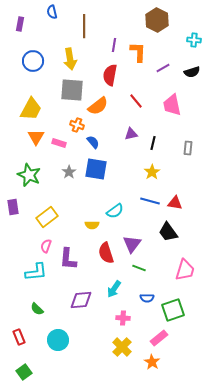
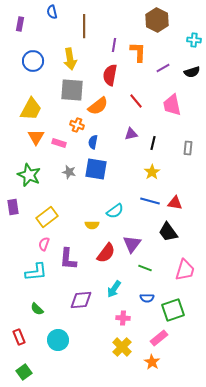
blue semicircle at (93, 142): rotated 128 degrees counterclockwise
gray star at (69, 172): rotated 24 degrees counterclockwise
pink semicircle at (46, 246): moved 2 px left, 2 px up
red semicircle at (106, 253): rotated 125 degrees counterclockwise
green line at (139, 268): moved 6 px right
